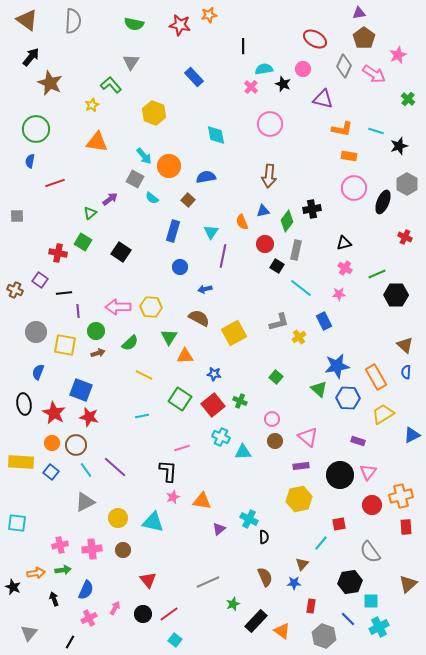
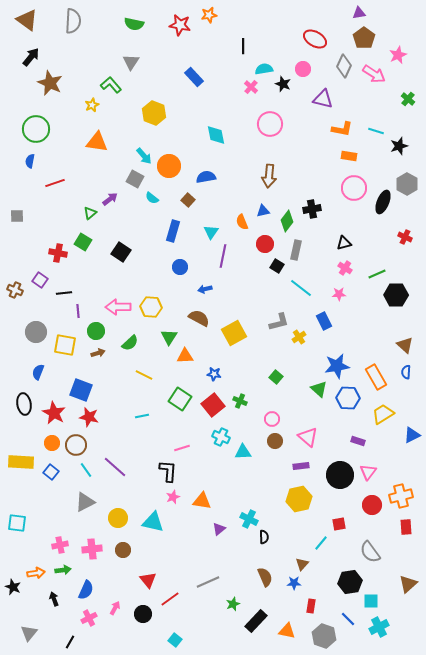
red line at (169, 614): moved 1 px right, 15 px up
orange triangle at (282, 631): moved 5 px right; rotated 24 degrees counterclockwise
